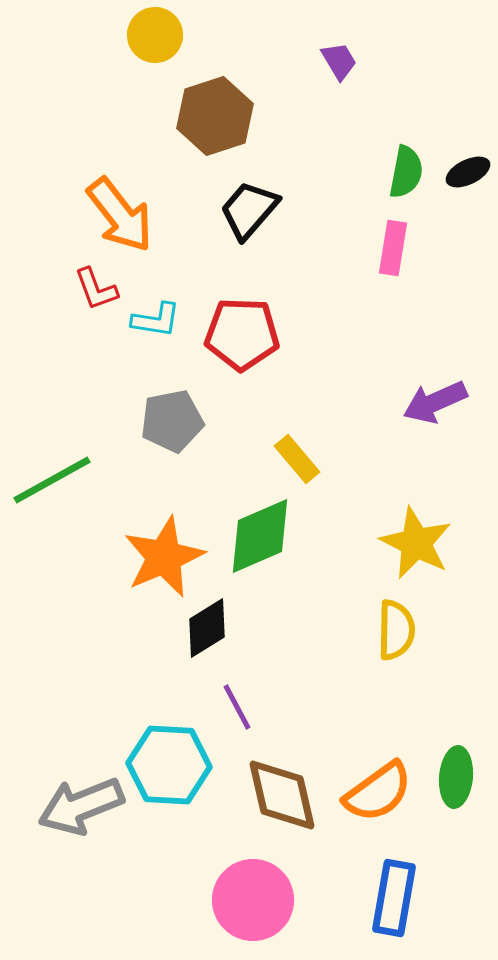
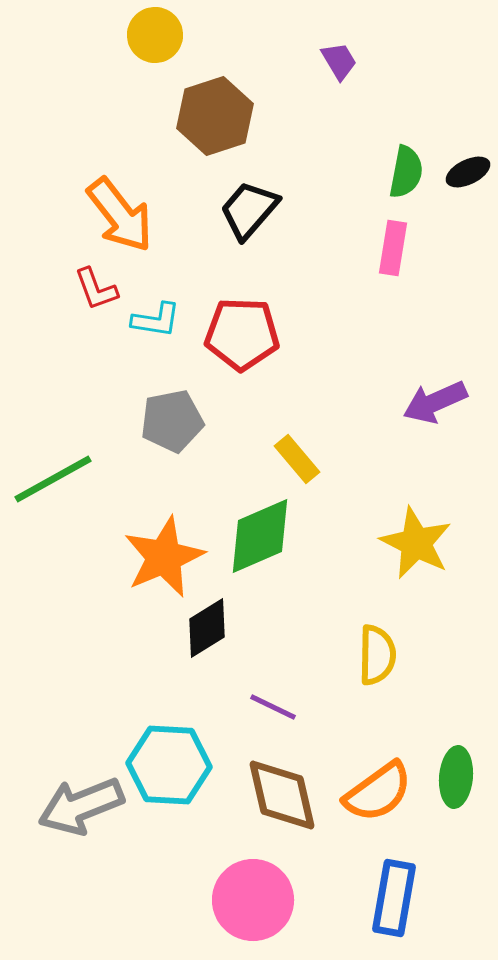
green line: moved 1 px right, 1 px up
yellow semicircle: moved 19 px left, 25 px down
purple line: moved 36 px right; rotated 36 degrees counterclockwise
